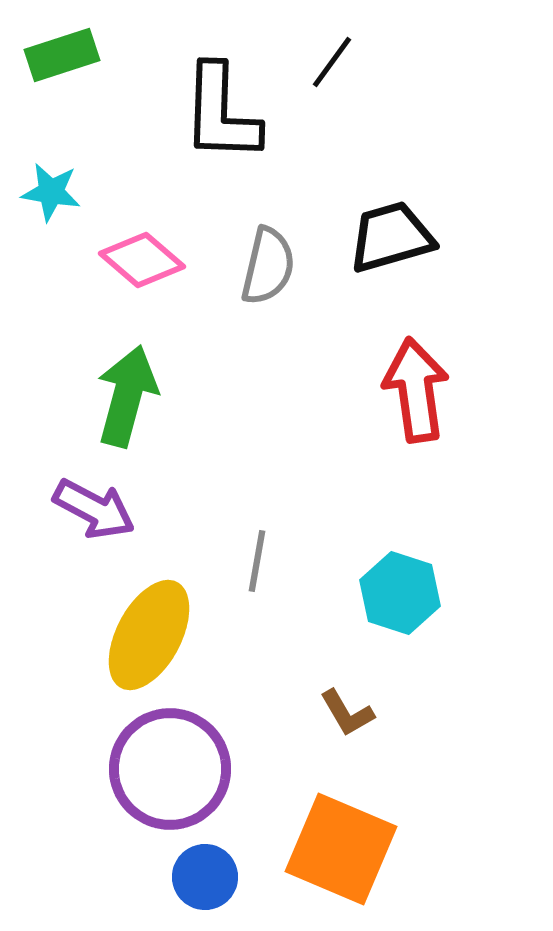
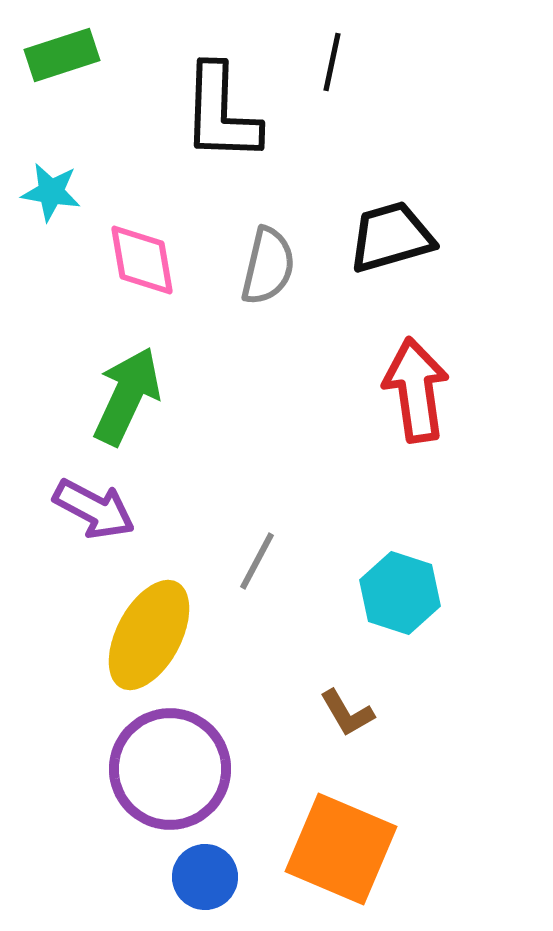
black line: rotated 24 degrees counterclockwise
pink diamond: rotated 40 degrees clockwise
green arrow: rotated 10 degrees clockwise
gray line: rotated 18 degrees clockwise
